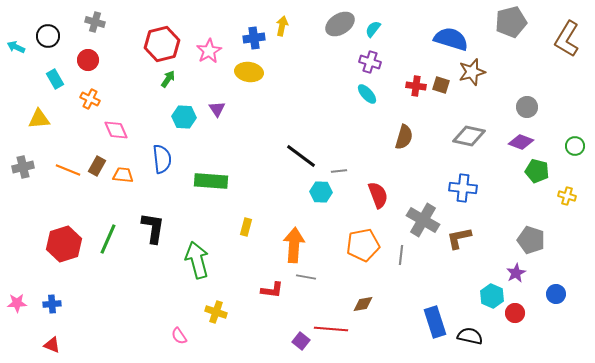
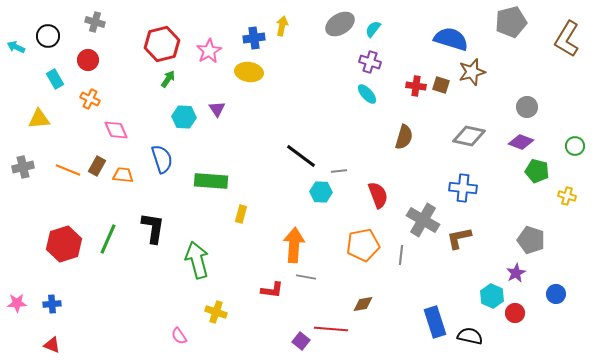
blue semicircle at (162, 159): rotated 12 degrees counterclockwise
yellow rectangle at (246, 227): moved 5 px left, 13 px up
